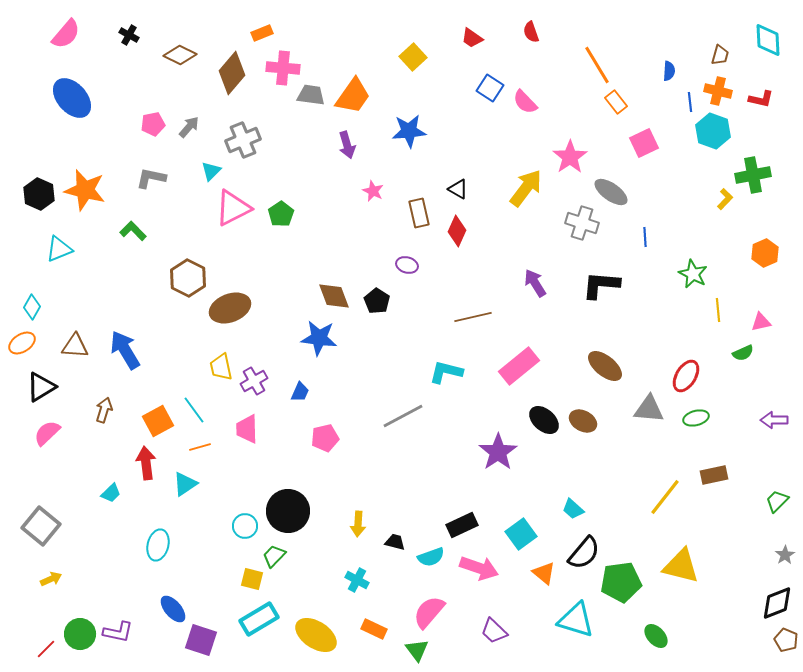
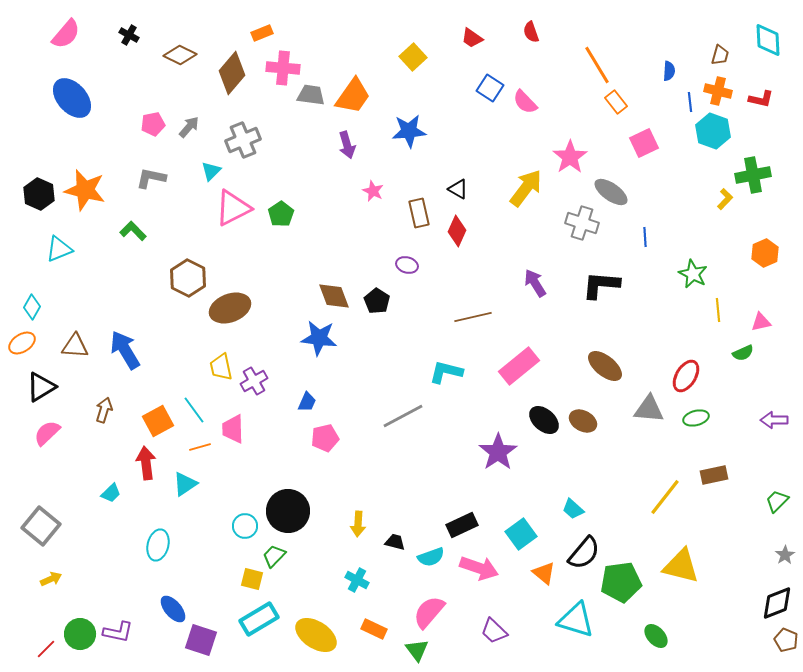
blue trapezoid at (300, 392): moved 7 px right, 10 px down
pink trapezoid at (247, 429): moved 14 px left
